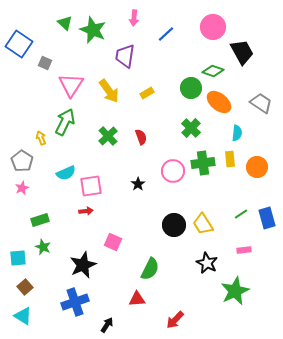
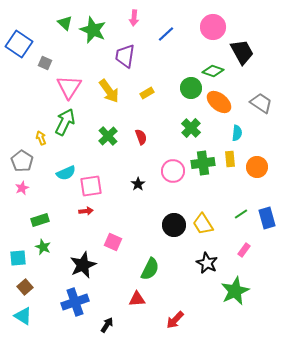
pink triangle at (71, 85): moved 2 px left, 2 px down
pink rectangle at (244, 250): rotated 48 degrees counterclockwise
